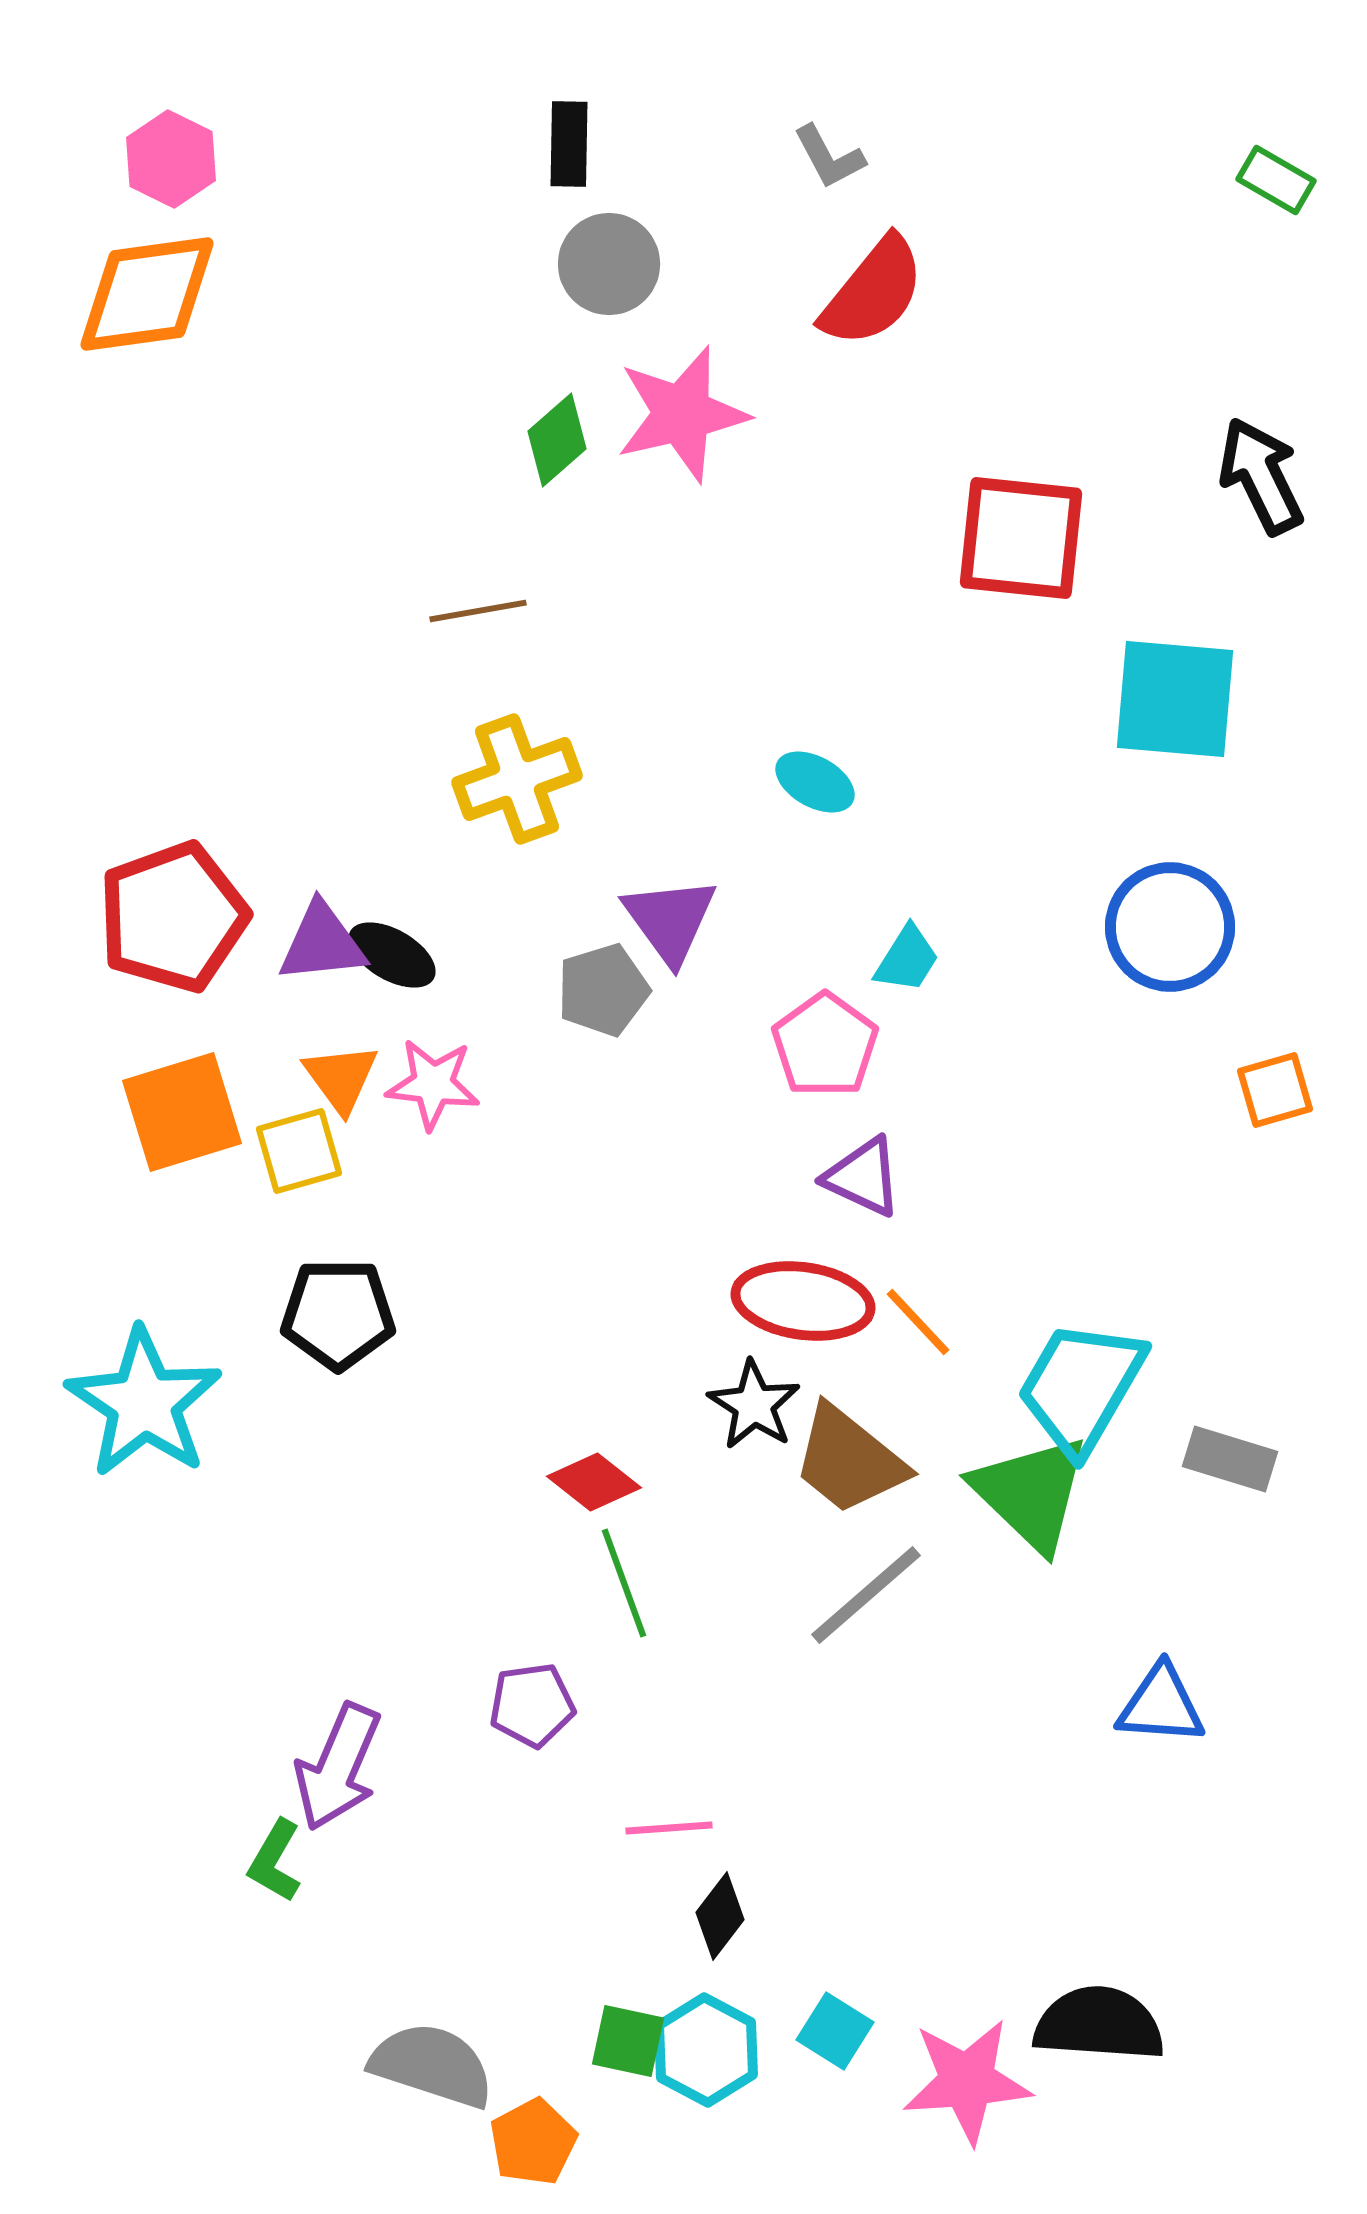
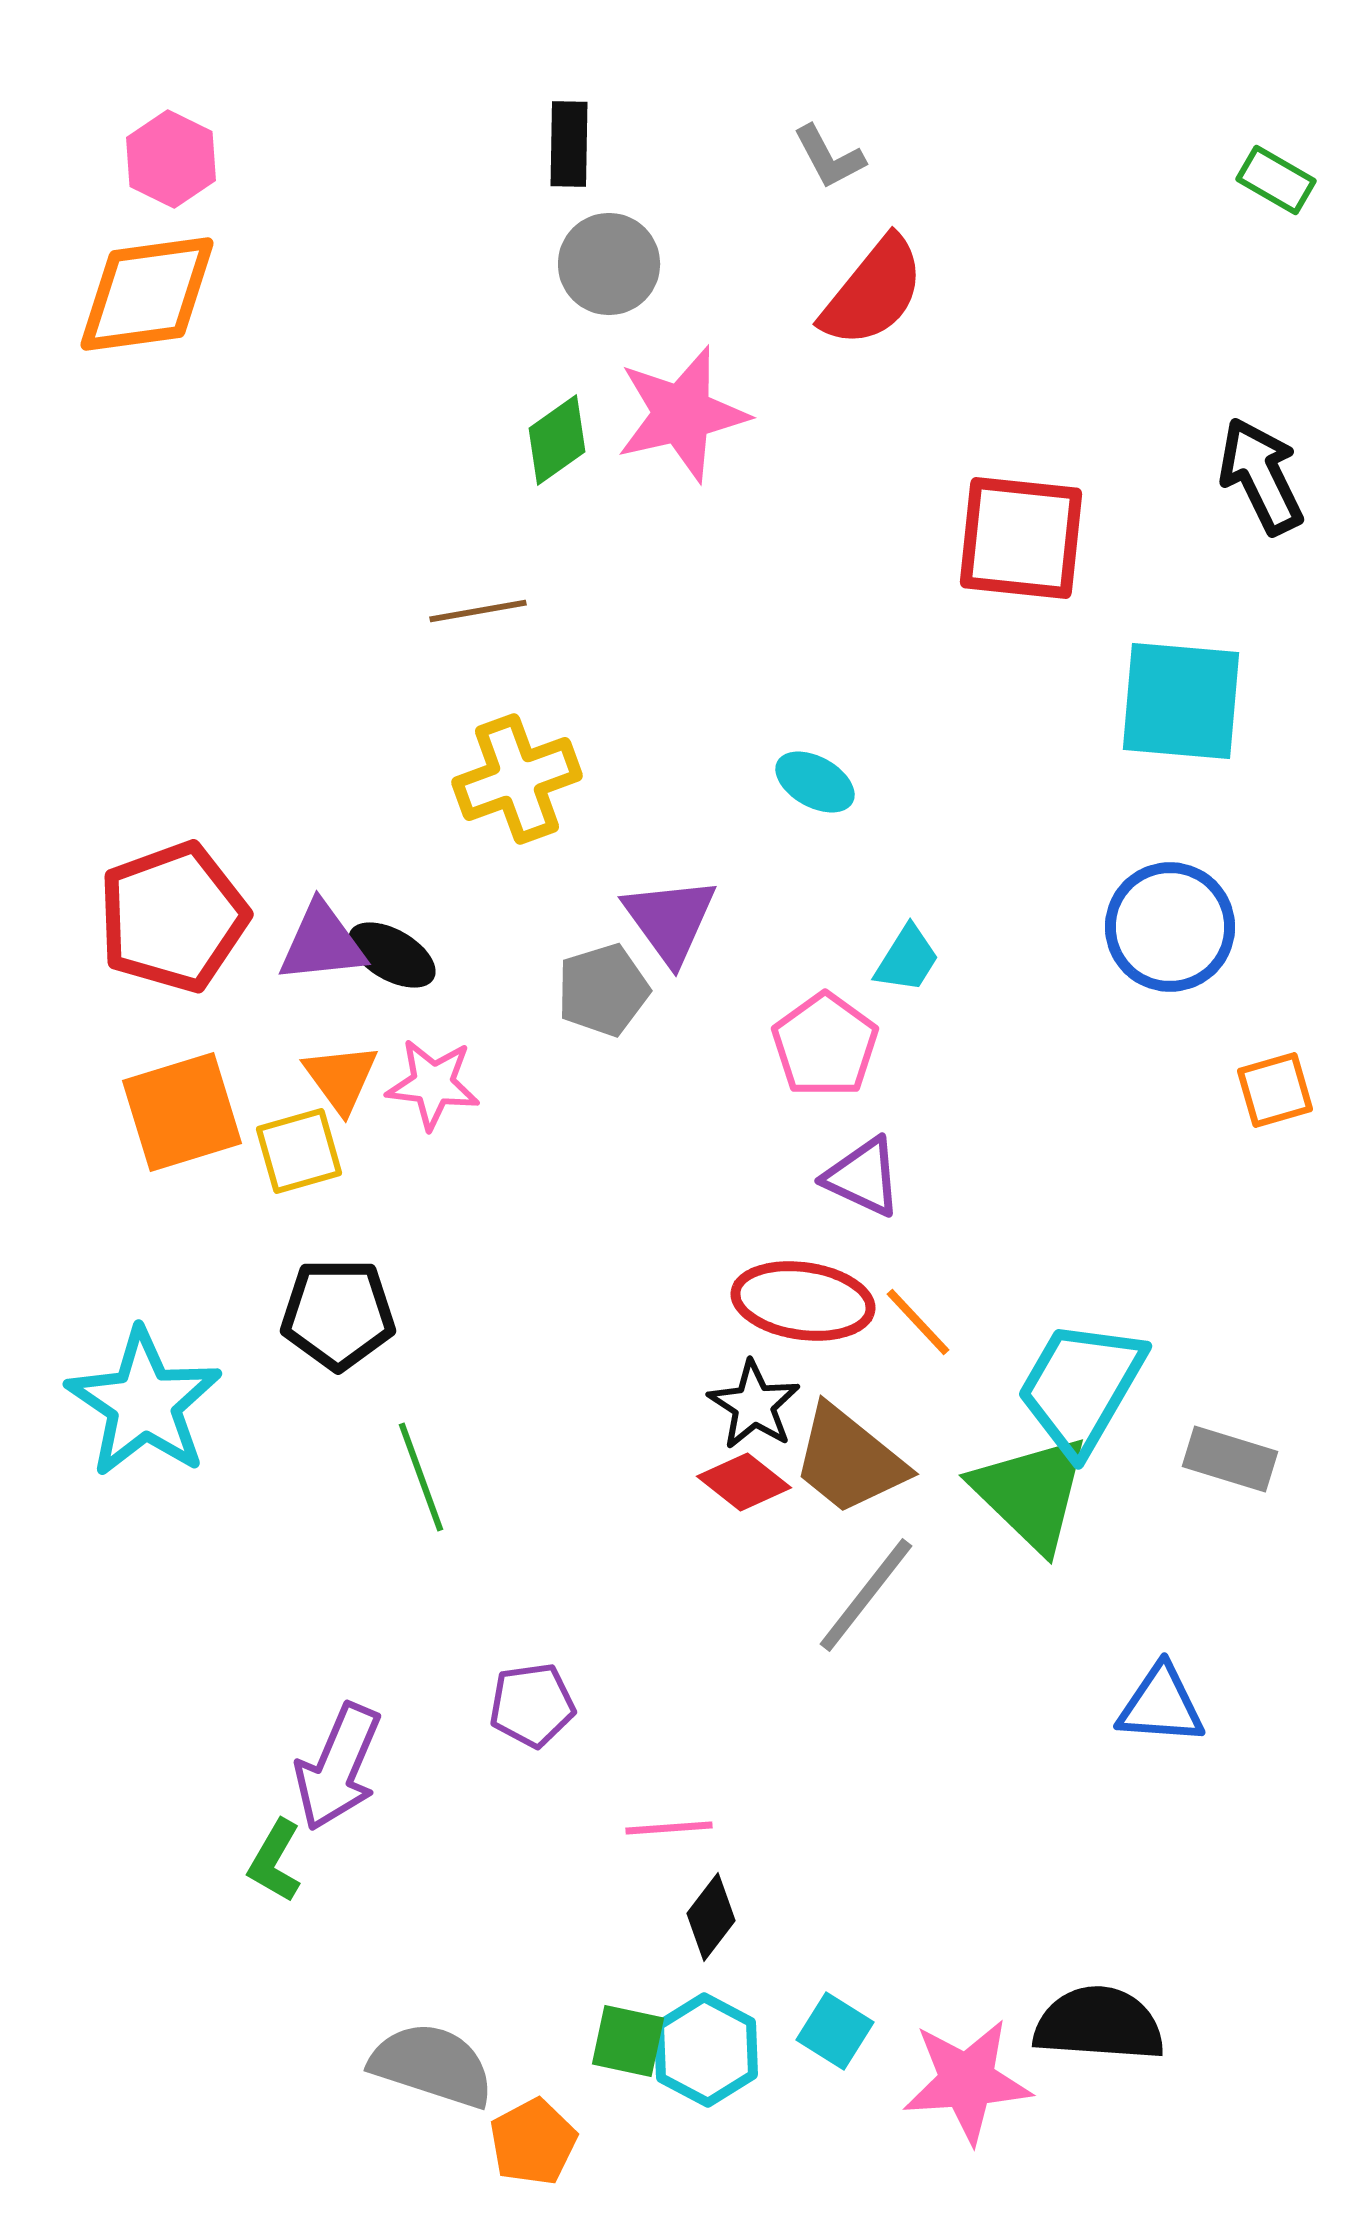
green diamond at (557, 440): rotated 6 degrees clockwise
cyan square at (1175, 699): moved 6 px right, 2 px down
red diamond at (594, 1482): moved 150 px right
green line at (624, 1583): moved 203 px left, 106 px up
gray line at (866, 1595): rotated 11 degrees counterclockwise
black diamond at (720, 1916): moved 9 px left, 1 px down
